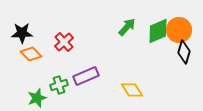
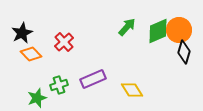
black star: rotated 25 degrees counterclockwise
purple rectangle: moved 7 px right, 3 px down
